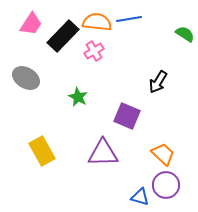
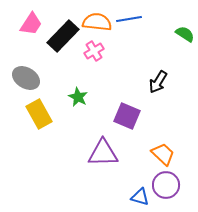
yellow rectangle: moved 3 px left, 37 px up
